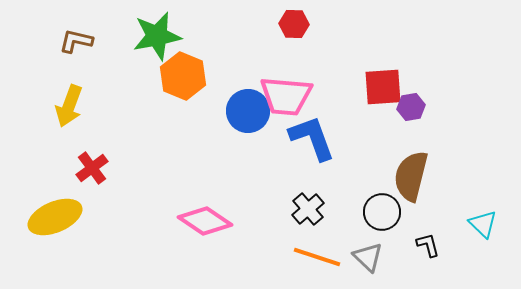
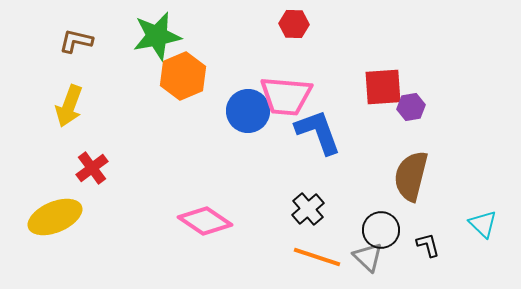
orange hexagon: rotated 15 degrees clockwise
blue L-shape: moved 6 px right, 6 px up
black circle: moved 1 px left, 18 px down
